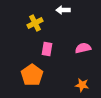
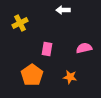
yellow cross: moved 15 px left
pink semicircle: moved 1 px right
orange star: moved 12 px left, 8 px up
